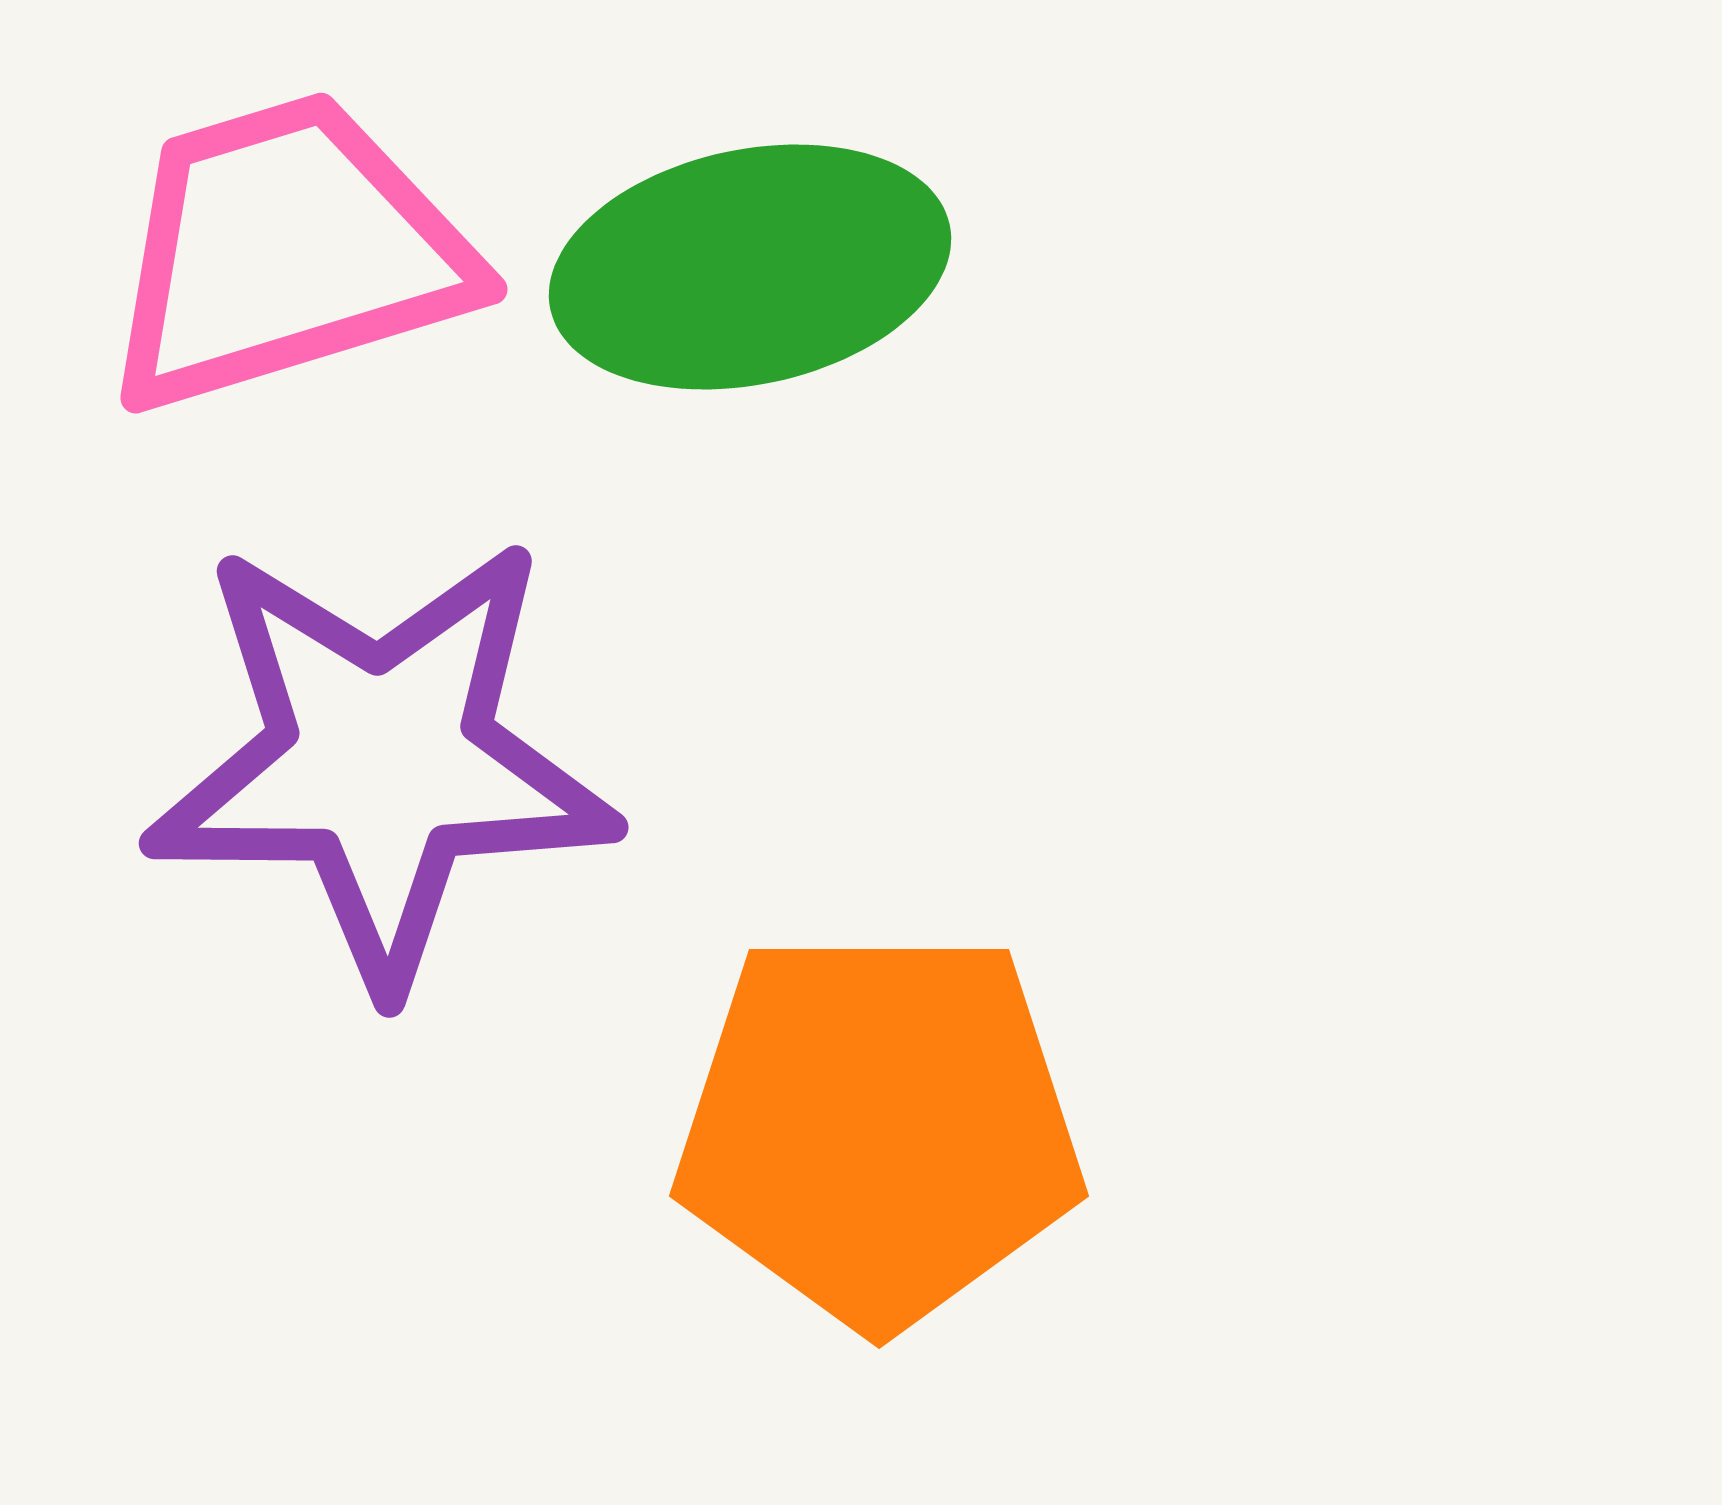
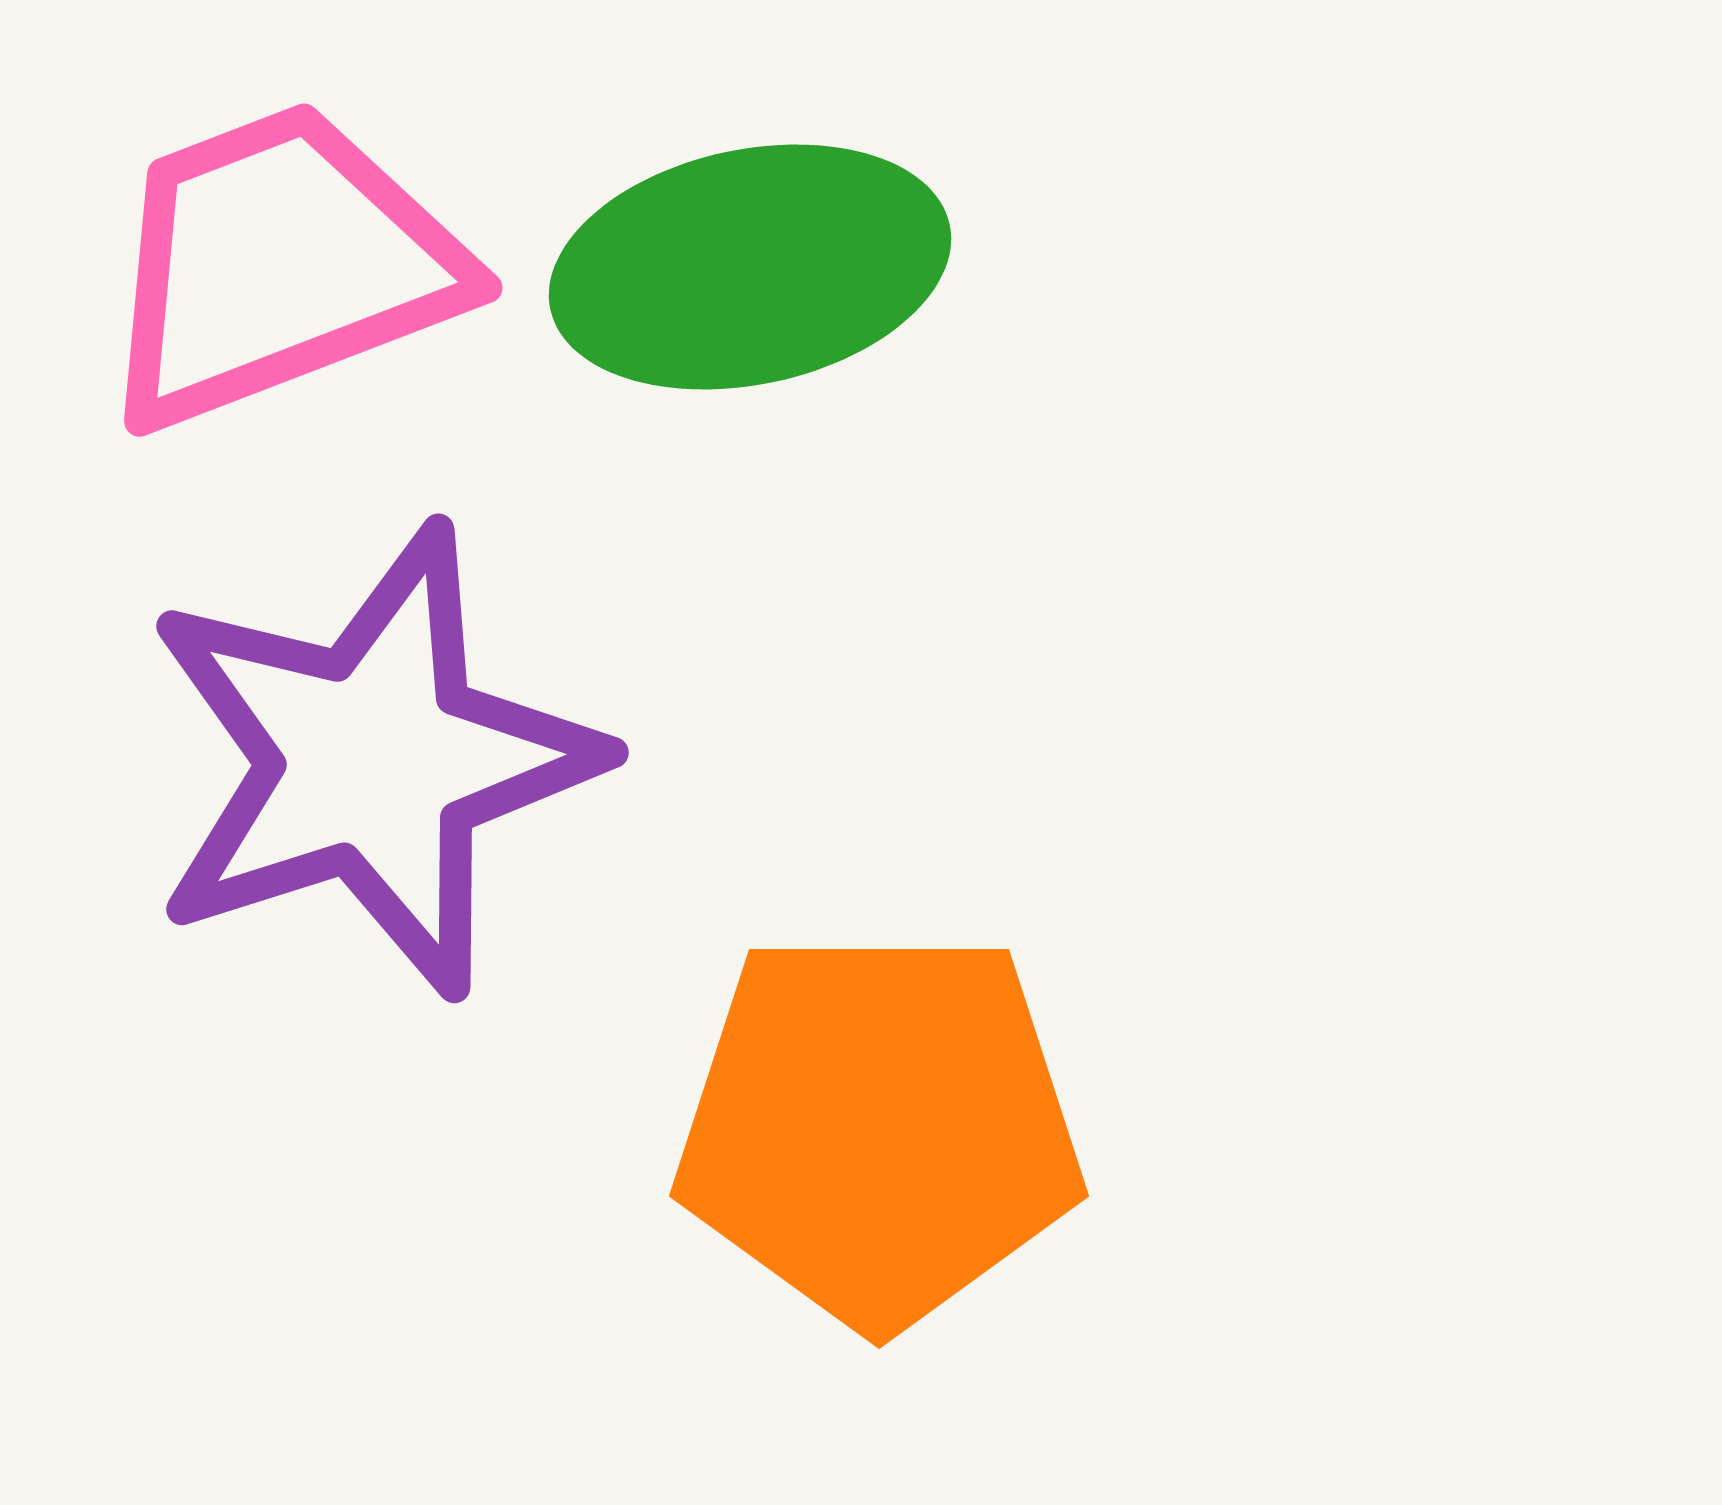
pink trapezoid: moved 7 px left, 13 px down; rotated 4 degrees counterclockwise
purple star: moved 9 px left; rotated 18 degrees counterclockwise
